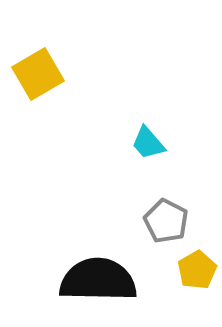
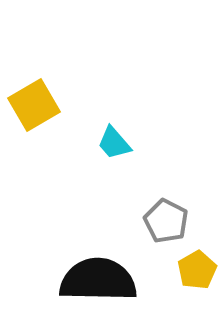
yellow square: moved 4 px left, 31 px down
cyan trapezoid: moved 34 px left
